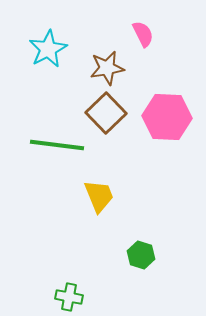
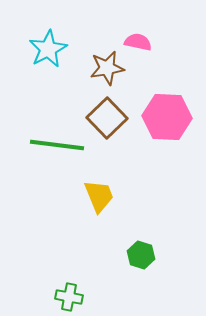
pink semicircle: moved 5 px left, 8 px down; rotated 52 degrees counterclockwise
brown square: moved 1 px right, 5 px down
